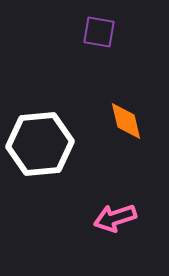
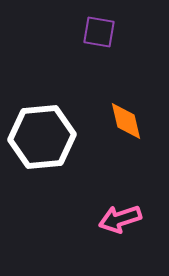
white hexagon: moved 2 px right, 7 px up
pink arrow: moved 5 px right, 1 px down
